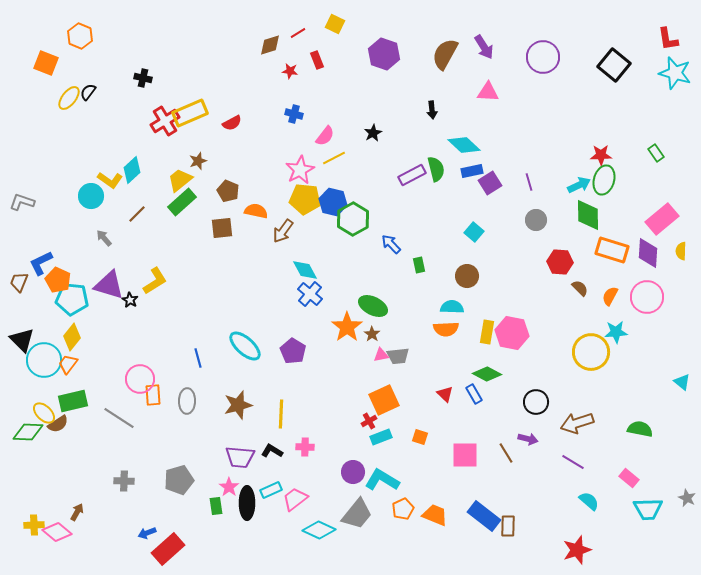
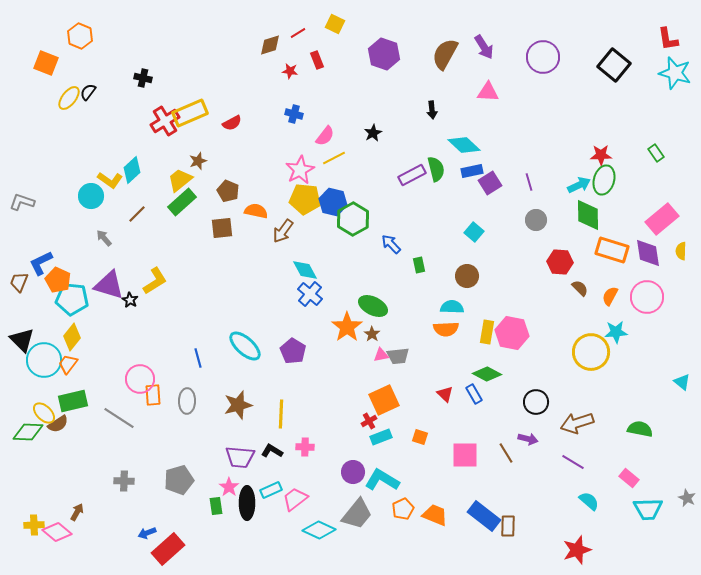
purple diamond at (648, 253): rotated 12 degrees counterclockwise
